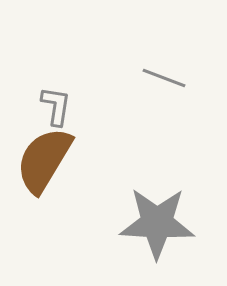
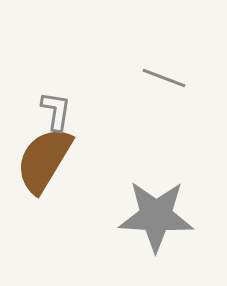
gray L-shape: moved 5 px down
gray star: moved 1 px left, 7 px up
